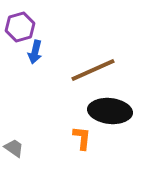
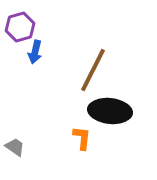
brown line: rotated 39 degrees counterclockwise
gray trapezoid: moved 1 px right, 1 px up
